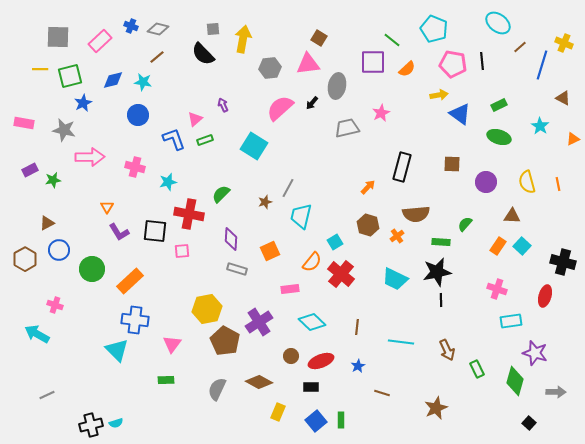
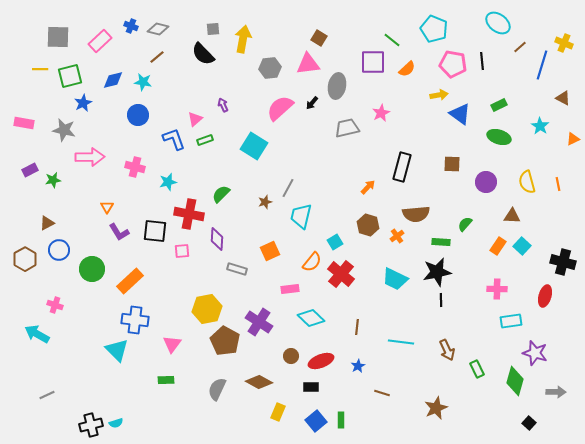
purple diamond at (231, 239): moved 14 px left
pink cross at (497, 289): rotated 18 degrees counterclockwise
purple cross at (259, 322): rotated 24 degrees counterclockwise
cyan diamond at (312, 322): moved 1 px left, 4 px up
